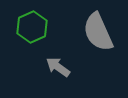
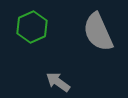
gray arrow: moved 15 px down
